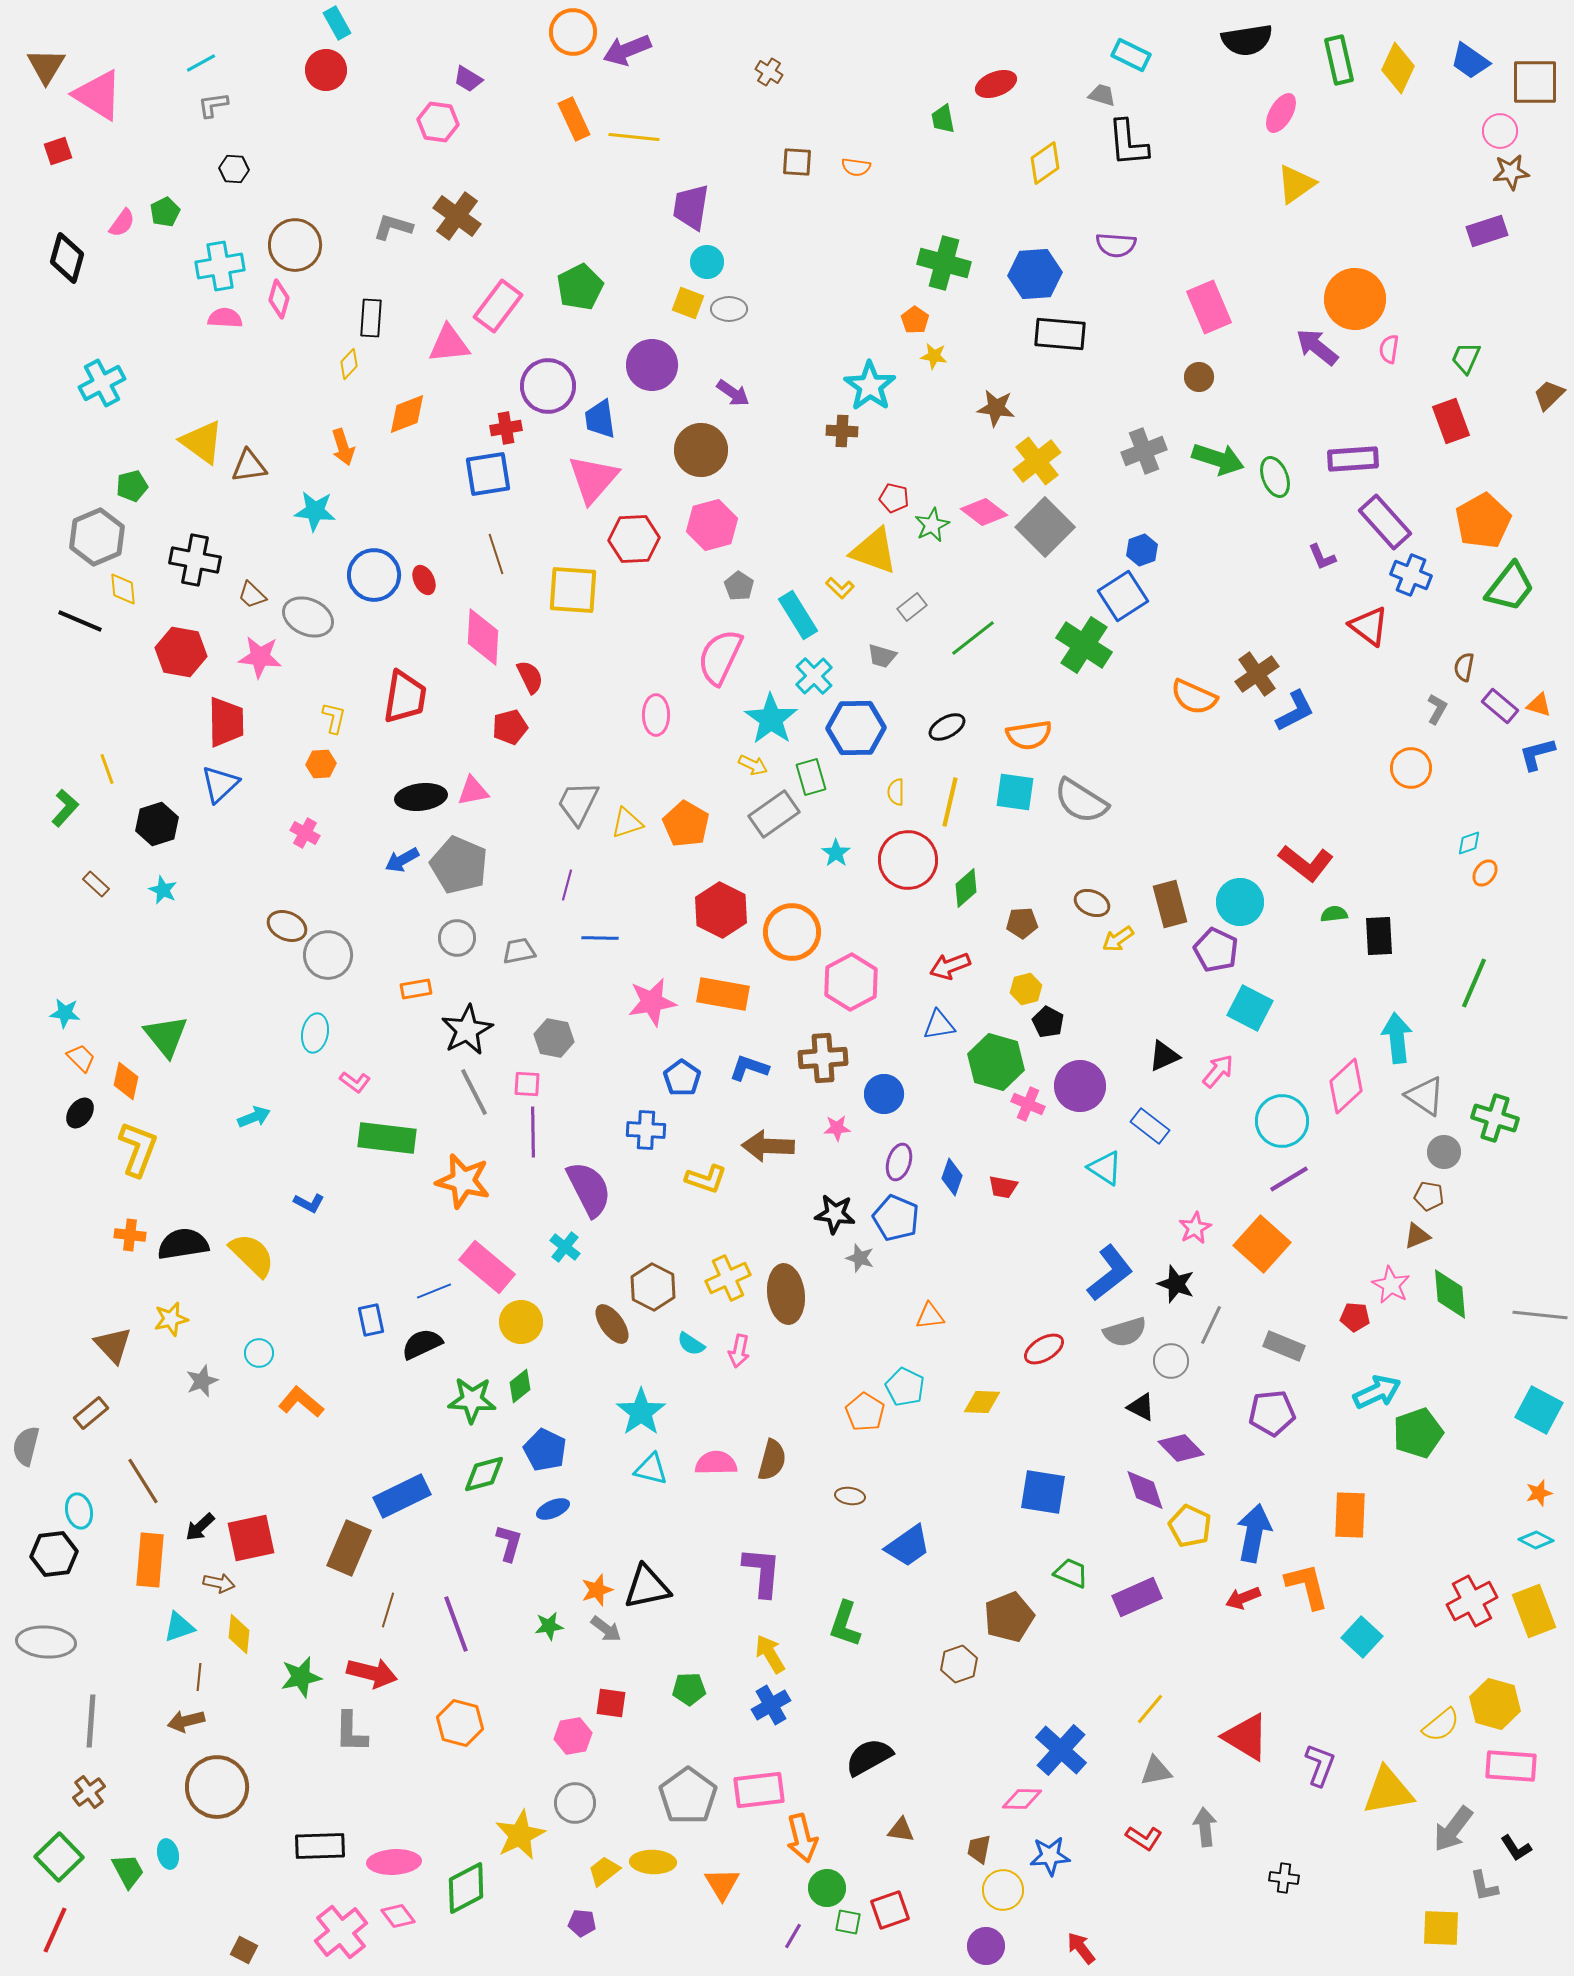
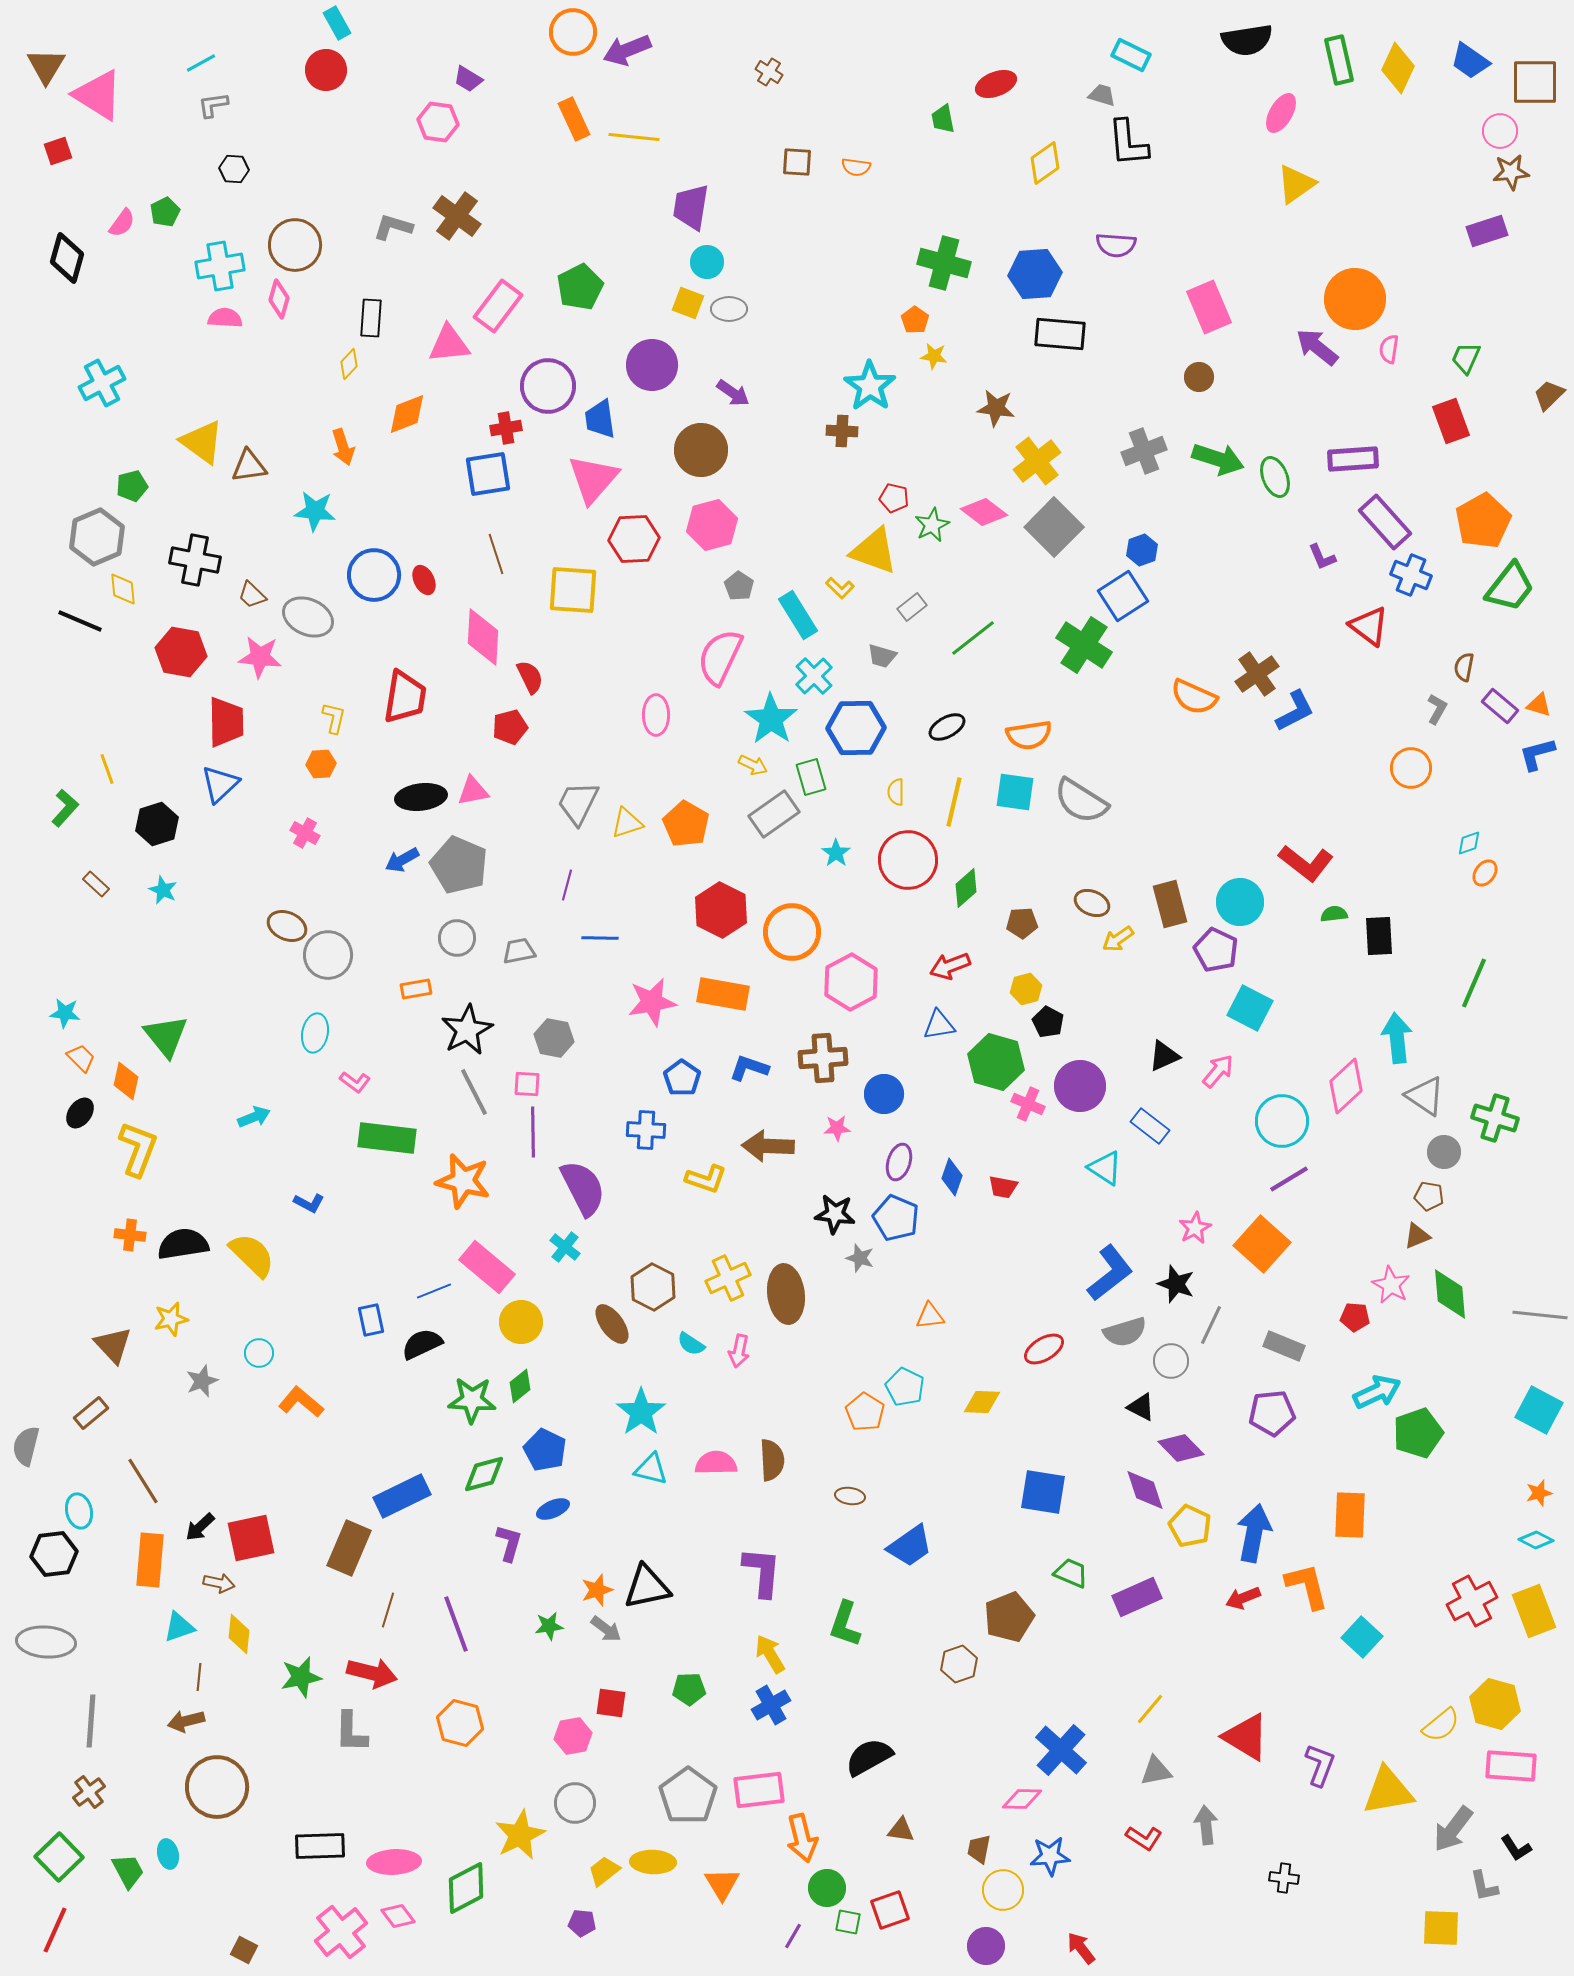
gray square at (1045, 527): moved 9 px right
yellow line at (950, 802): moved 4 px right
purple semicircle at (589, 1189): moved 6 px left, 1 px up
brown semicircle at (772, 1460): rotated 18 degrees counterclockwise
blue trapezoid at (908, 1546): moved 2 px right
gray arrow at (1205, 1827): moved 1 px right, 2 px up
